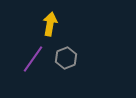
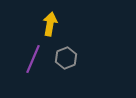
purple line: rotated 12 degrees counterclockwise
